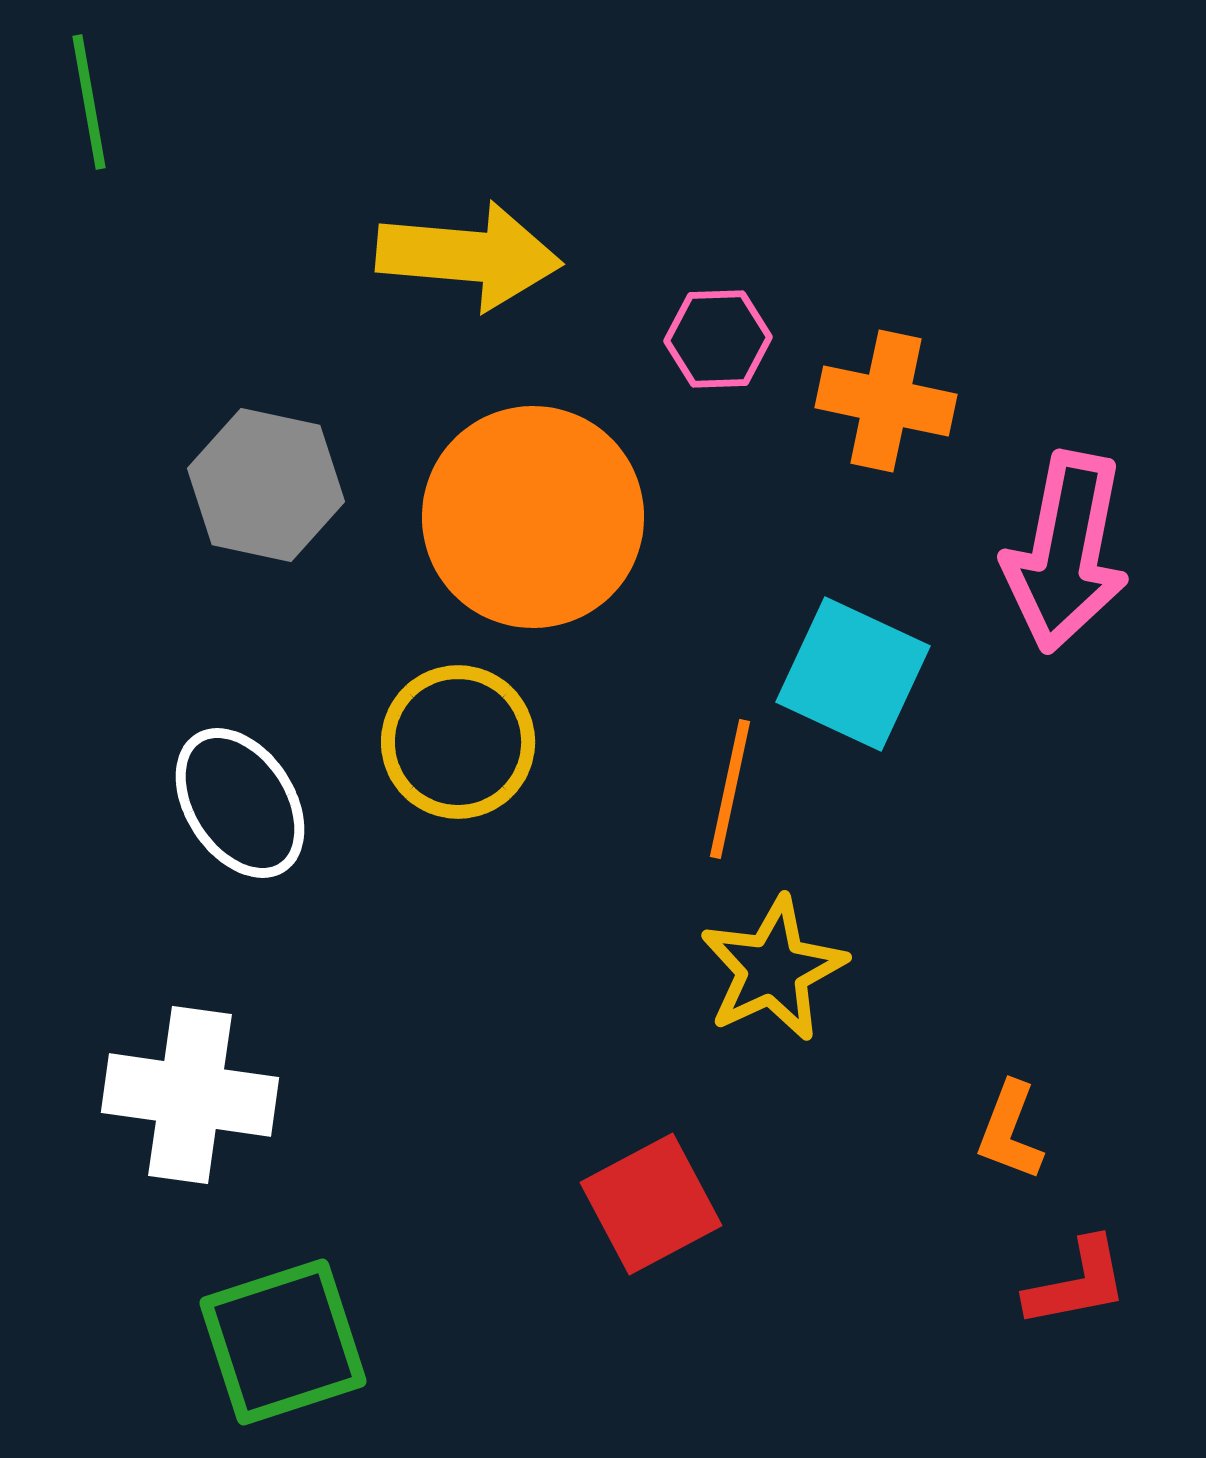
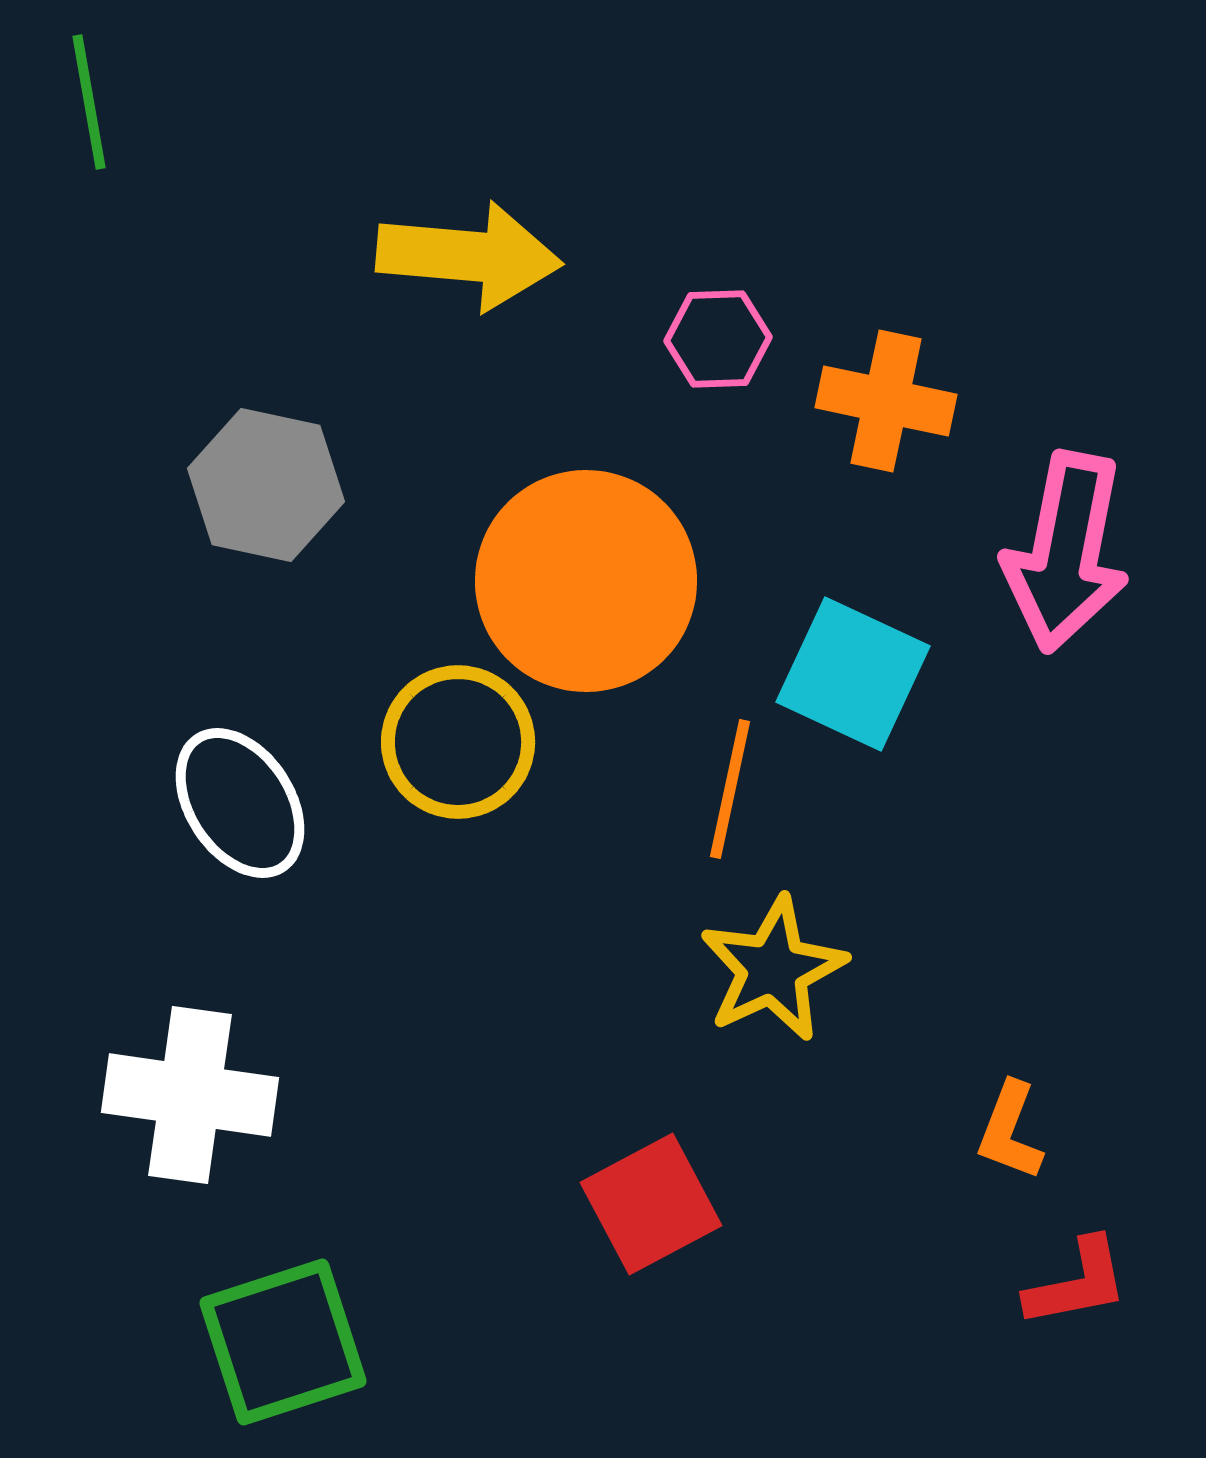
orange circle: moved 53 px right, 64 px down
